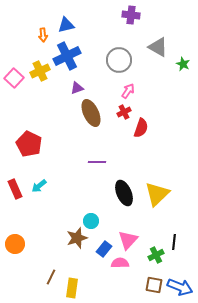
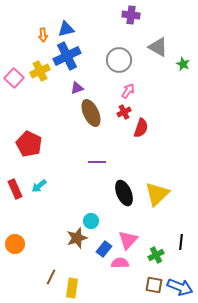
blue triangle: moved 4 px down
black line: moved 7 px right
